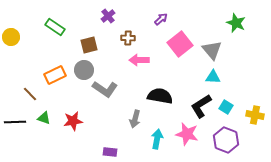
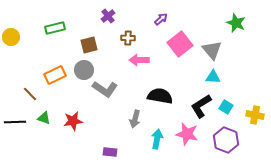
green rectangle: moved 1 px down; rotated 48 degrees counterclockwise
